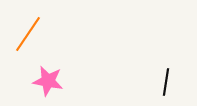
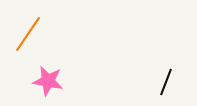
black line: rotated 12 degrees clockwise
